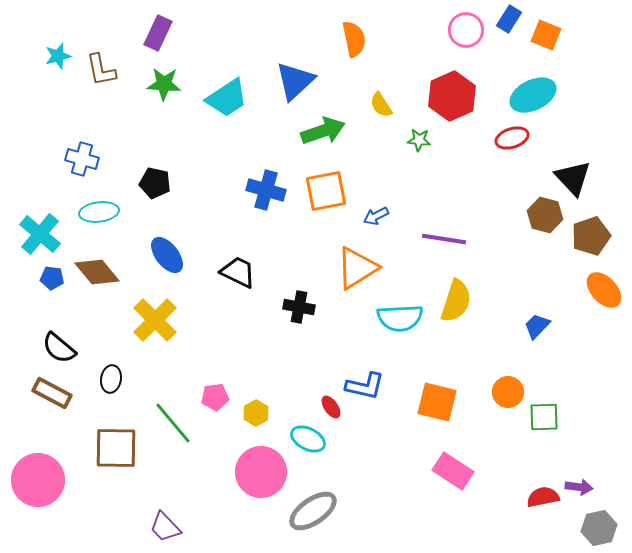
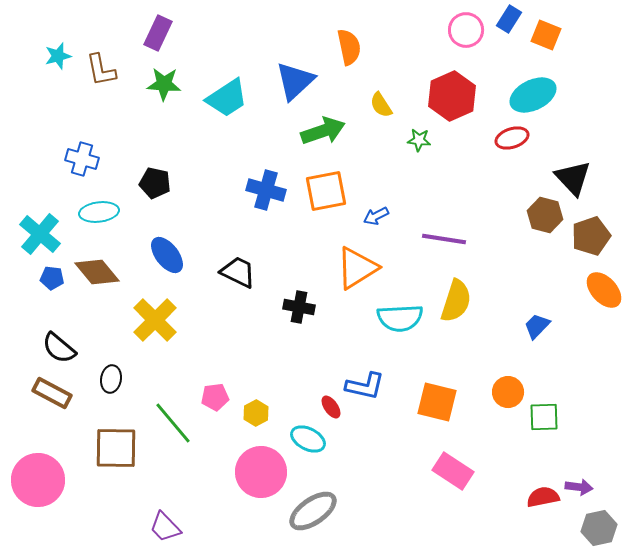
orange semicircle at (354, 39): moved 5 px left, 8 px down
